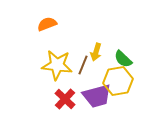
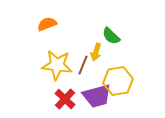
green semicircle: moved 12 px left, 23 px up
